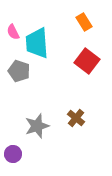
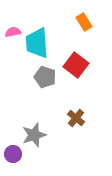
pink semicircle: rotated 105 degrees clockwise
red square: moved 11 px left, 4 px down
gray pentagon: moved 26 px right, 6 px down
gray star: moved 3 px left, 9 px down
